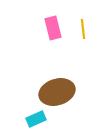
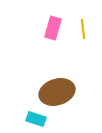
pink rectangle: rotated 30 degrees clockwise
cyan rectangle: rotated 42 degrees clockwise
